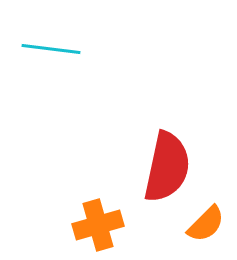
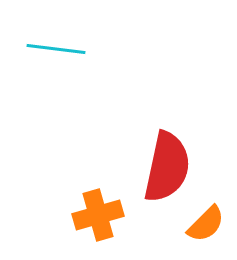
cyan line: moved 5 px right
orange cross: moved 10 px up
